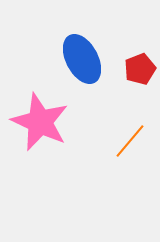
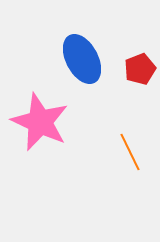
orange line: moved 11 px down; rotated 66 degrees counterclockwise
